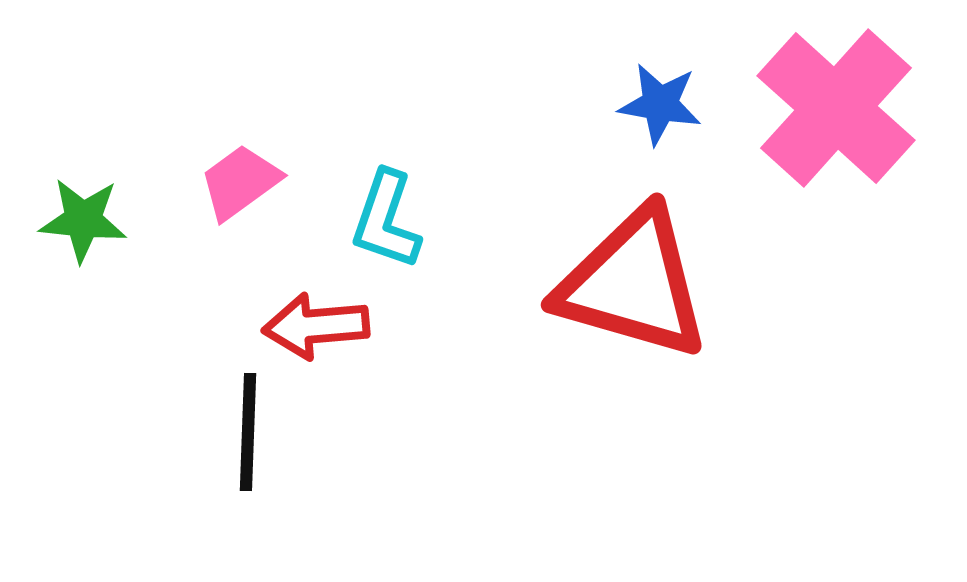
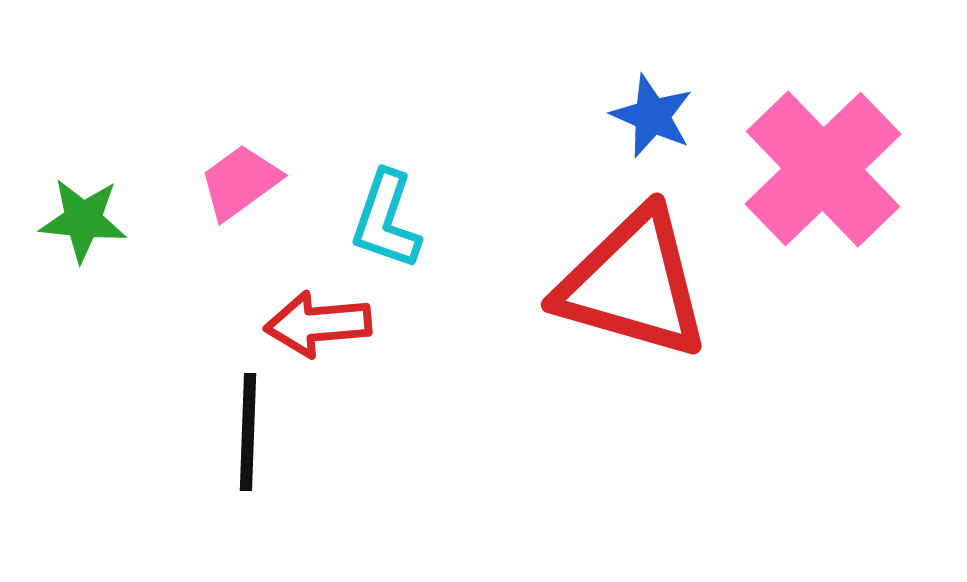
blue star: moved 8 px left, 12 px down; rotated 14 degrees clockwise
pink cross: moved 13 px left, 61 px down; rotated 4 degrees clockwise
red arrow: moved 2 px right, 2 px up
